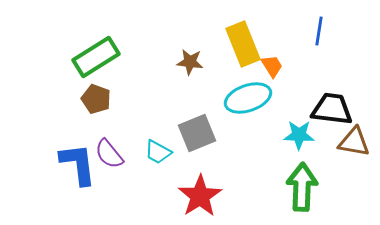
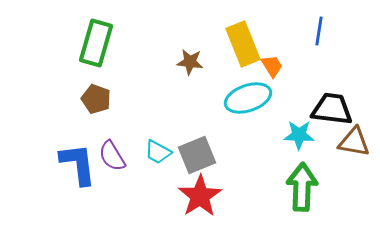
green rectangle: moved 14 px up; rotated 42 degrees counterclockwise
gray square: moved 22 px down
purple semicircle: moved 3 px right, 2 px down; rotated 8 degrees clockwise
